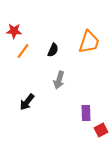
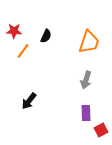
black semicircle: moved 7 px left, 14 px up
gray arrow: moved 27 px right
black arrow: moved 2 px right, 1 px up
